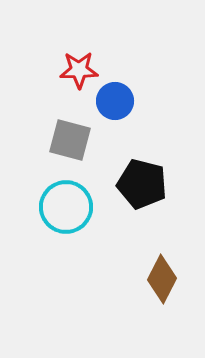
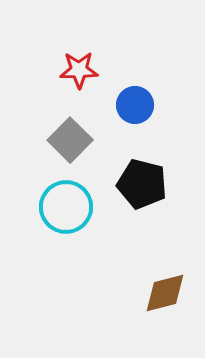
blue circle: moved 20 px right, 4 px down
gray square: rotated 30 degrees clockwise
brown diamond: moved 3 px right, 14 px down; rotated 48 degrees clockwise
